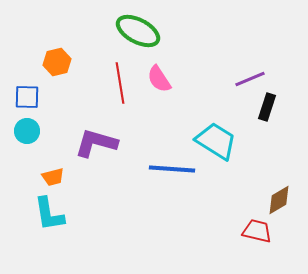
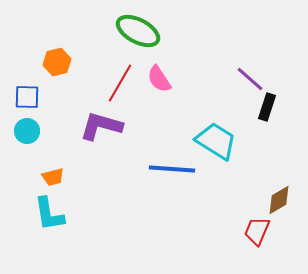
purple line: rotated 64 degrees clockwise
red line: rotated 39 degrees clockwise
purple L-shape: moved 5 px right, 17 px up
red trapezoid: rotated 80 degrees counterclockwise
